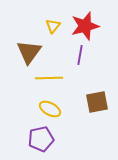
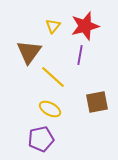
yellow line: moved 4 px right, 1 px up; rotated 44 degrees clockwise
